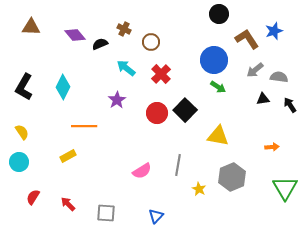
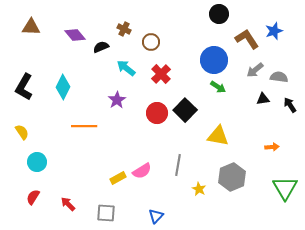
black semicircle: moved 1 px right, 3 px down
yellow rectangle: moved 50 px right, 22 px down
cyan circle: moved 18 px right
